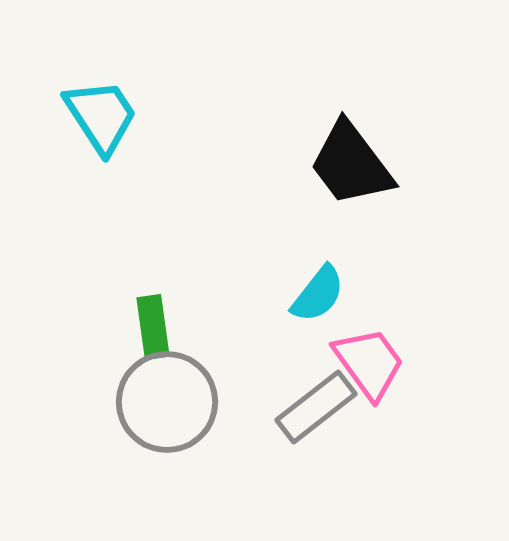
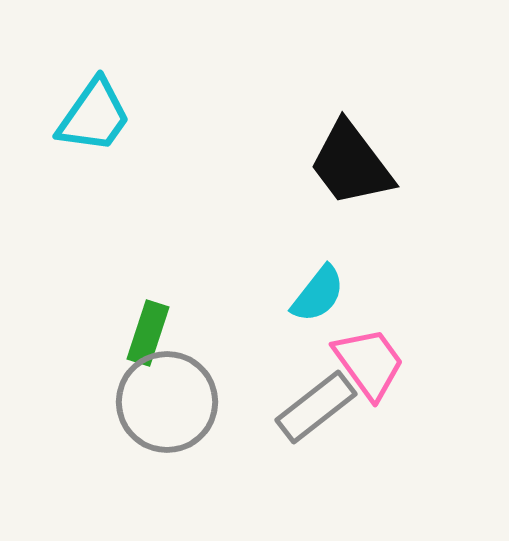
cyan trapezoid: moved 7 px left; rotated 68 degrees clockwise
green rectangle: moved 5 px left, 6 px down; rotated 26 degrees clockwise
